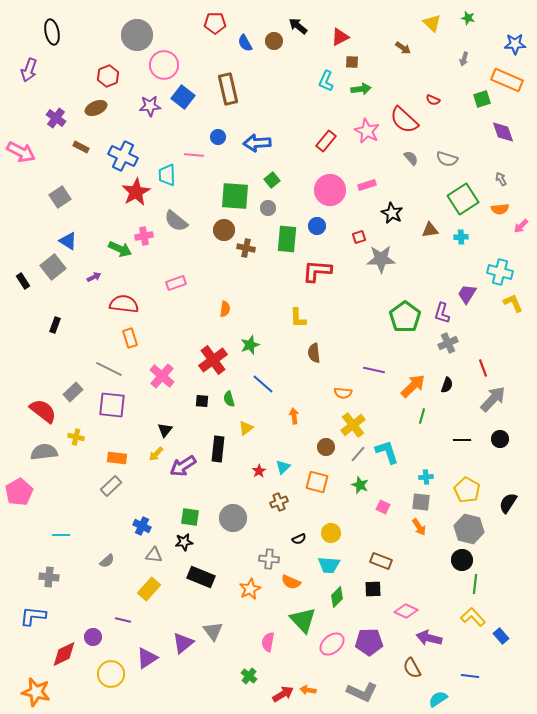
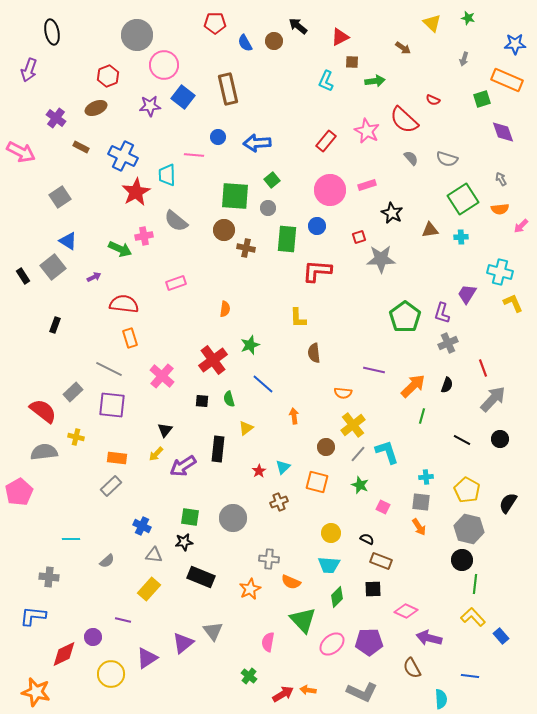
green arrow at (361, 89): moved 14 px right, 8 px up
black rectangle at (23, 281): moved 5 px up
black line at (462, 440): rotated 30 degrees clockwise
cyan line at (61, 535): moved 10 px right, 4 px down
black semicircle at (299, 539): moved 68 px right; rotated 128 degrees counterclockwise
cyan semicircle at (438, 699): moved 3 px right; rotated 120 degrees clockwise
